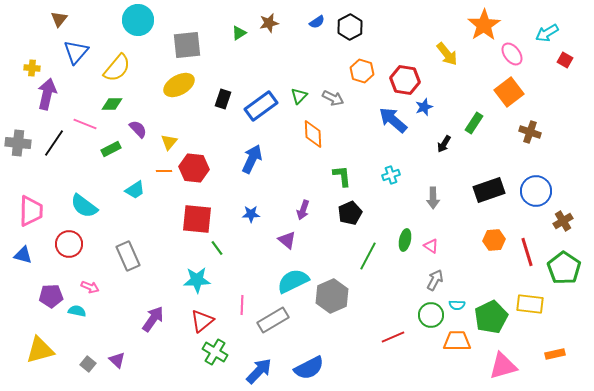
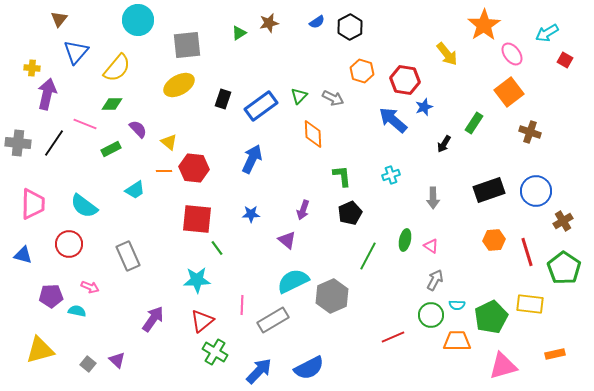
yellow triangle at (169, 142): rotated 30 degrees counterclockwise
pink trapezoid at (31, 211): moved 2 px right, 7 px up
